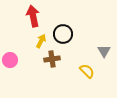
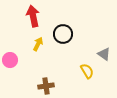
yellow arrow: moved 3 px left, 3 px down
gray triangle: moved 3 px down; rotated 24 degrees counterclockwise
brown cross: moved 6 px left, 27 px down
yellow semicircle: rotated 14 degrees clockwise
